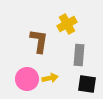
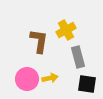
yellow cross: moved 1 px left, 6 px down
gray rectangle: moved 1 px left, 2 px down; rotated 20 degrees counterclockwise
